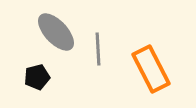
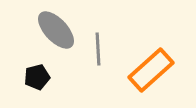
gray ellipse: moved 2 px up
orange rectangle: moved 1 px down; rotated 75 degrees clockwise
